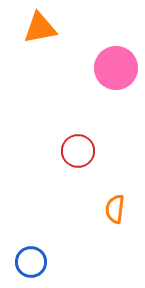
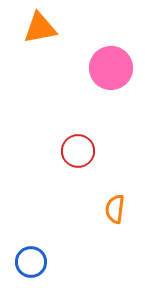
pink circle: moved 5 px left
